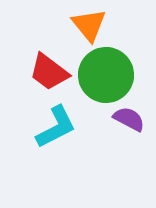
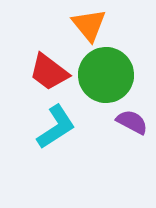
purple semicircle: moved 3 px right, 3 px down
cyan L-shape: rotated 6 degrees counterclockwise
